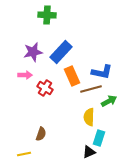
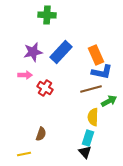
orange rectangle: moved 24 px right, 21 px up
yellow semicircle: moved 4 px right
cyan rectangle: moved 11 px left
black triangle: moved 4 px left; rotated 48 degrees counterclockwise
